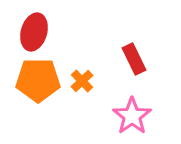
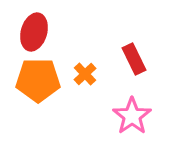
orange cross: moved 3 px right, 7 px up
